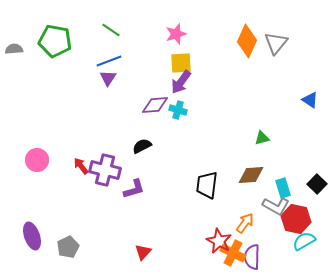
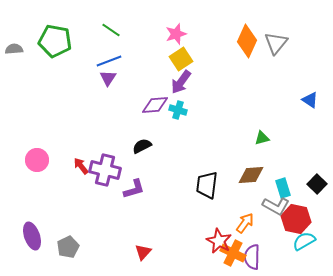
yellow square: moved 4 px up; rotated 30 degrees counterclockwise
